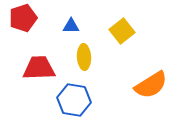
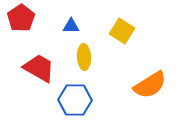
red pentagon: moved 2 px left; rotated 16 degrees counterclockwise
yellow square: rotated 20 degrees counterclockwise
red trapezoid: rotated 32 degrees clockwise
orange semicircle: moved 1 px left
blue hexagon: moved 1 px right; rotated 8 degrees counterclockwise
